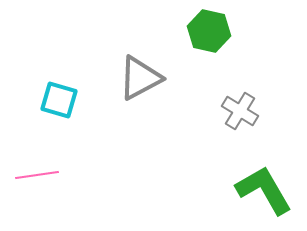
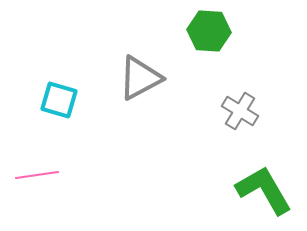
green hexagon: rotated 9 degrees counterclockwise
